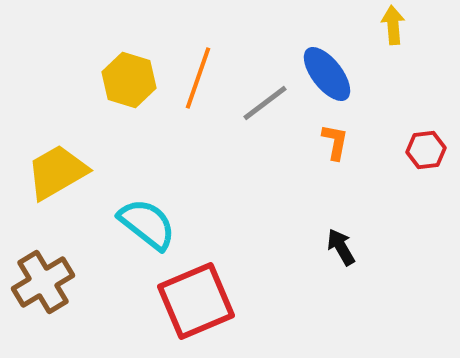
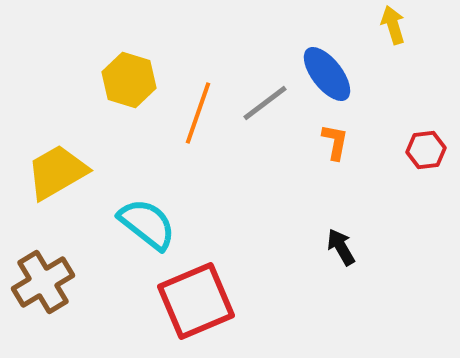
yellow arrow: rotated 12 degrees counterclockwise
orange line: moved 35 px down
